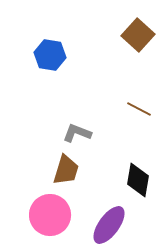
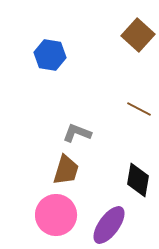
pink circle: moved 6 px right
